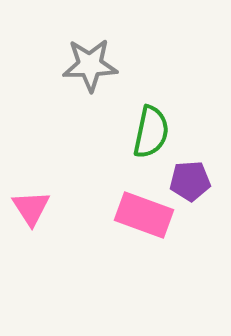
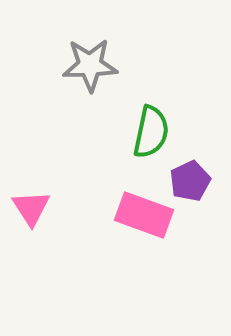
purple pentagon: rotated 21 degrees counterclockwise
